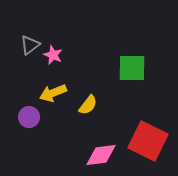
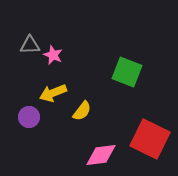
gray triangle: rotated 35 degrees clockwise
green square: moved 5 px left, 4 px down; rotated 20 degrees clockwise
yellow semicircle: moved 6 px left, 6 px down
red square: moved 2 px right, 2 px up
